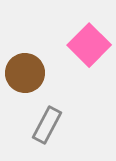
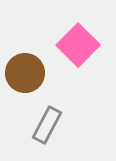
pink square: moved 11 px left
